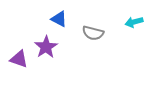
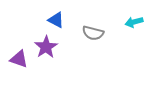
blue triangle: moved 3 px left, 1 px down
